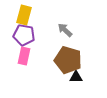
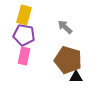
gray arrow: moved 3 px up
